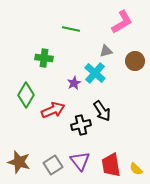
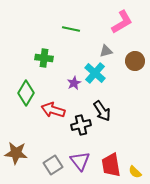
green diamond: moved 2 px up
red arrow: rotated 140 degrees counterclockwise
brown star: moved 3 px left, 9 px up; rotated 10 degrees counterclockwise
yellow semicircle: moved 1 px left, 3 px down
